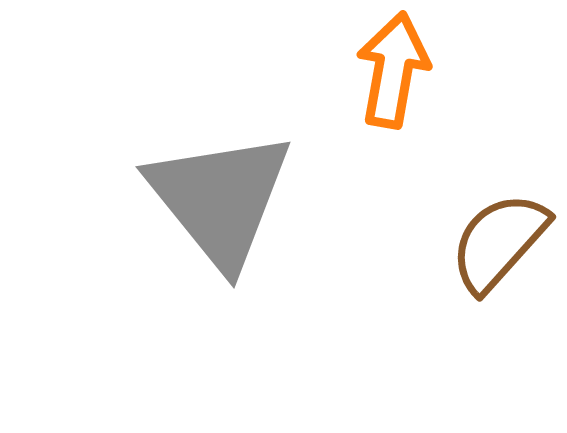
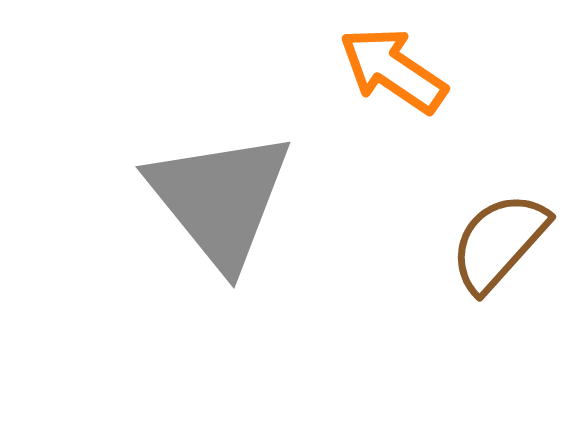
orange arrow: rotated 66 degrees counterclockwise
